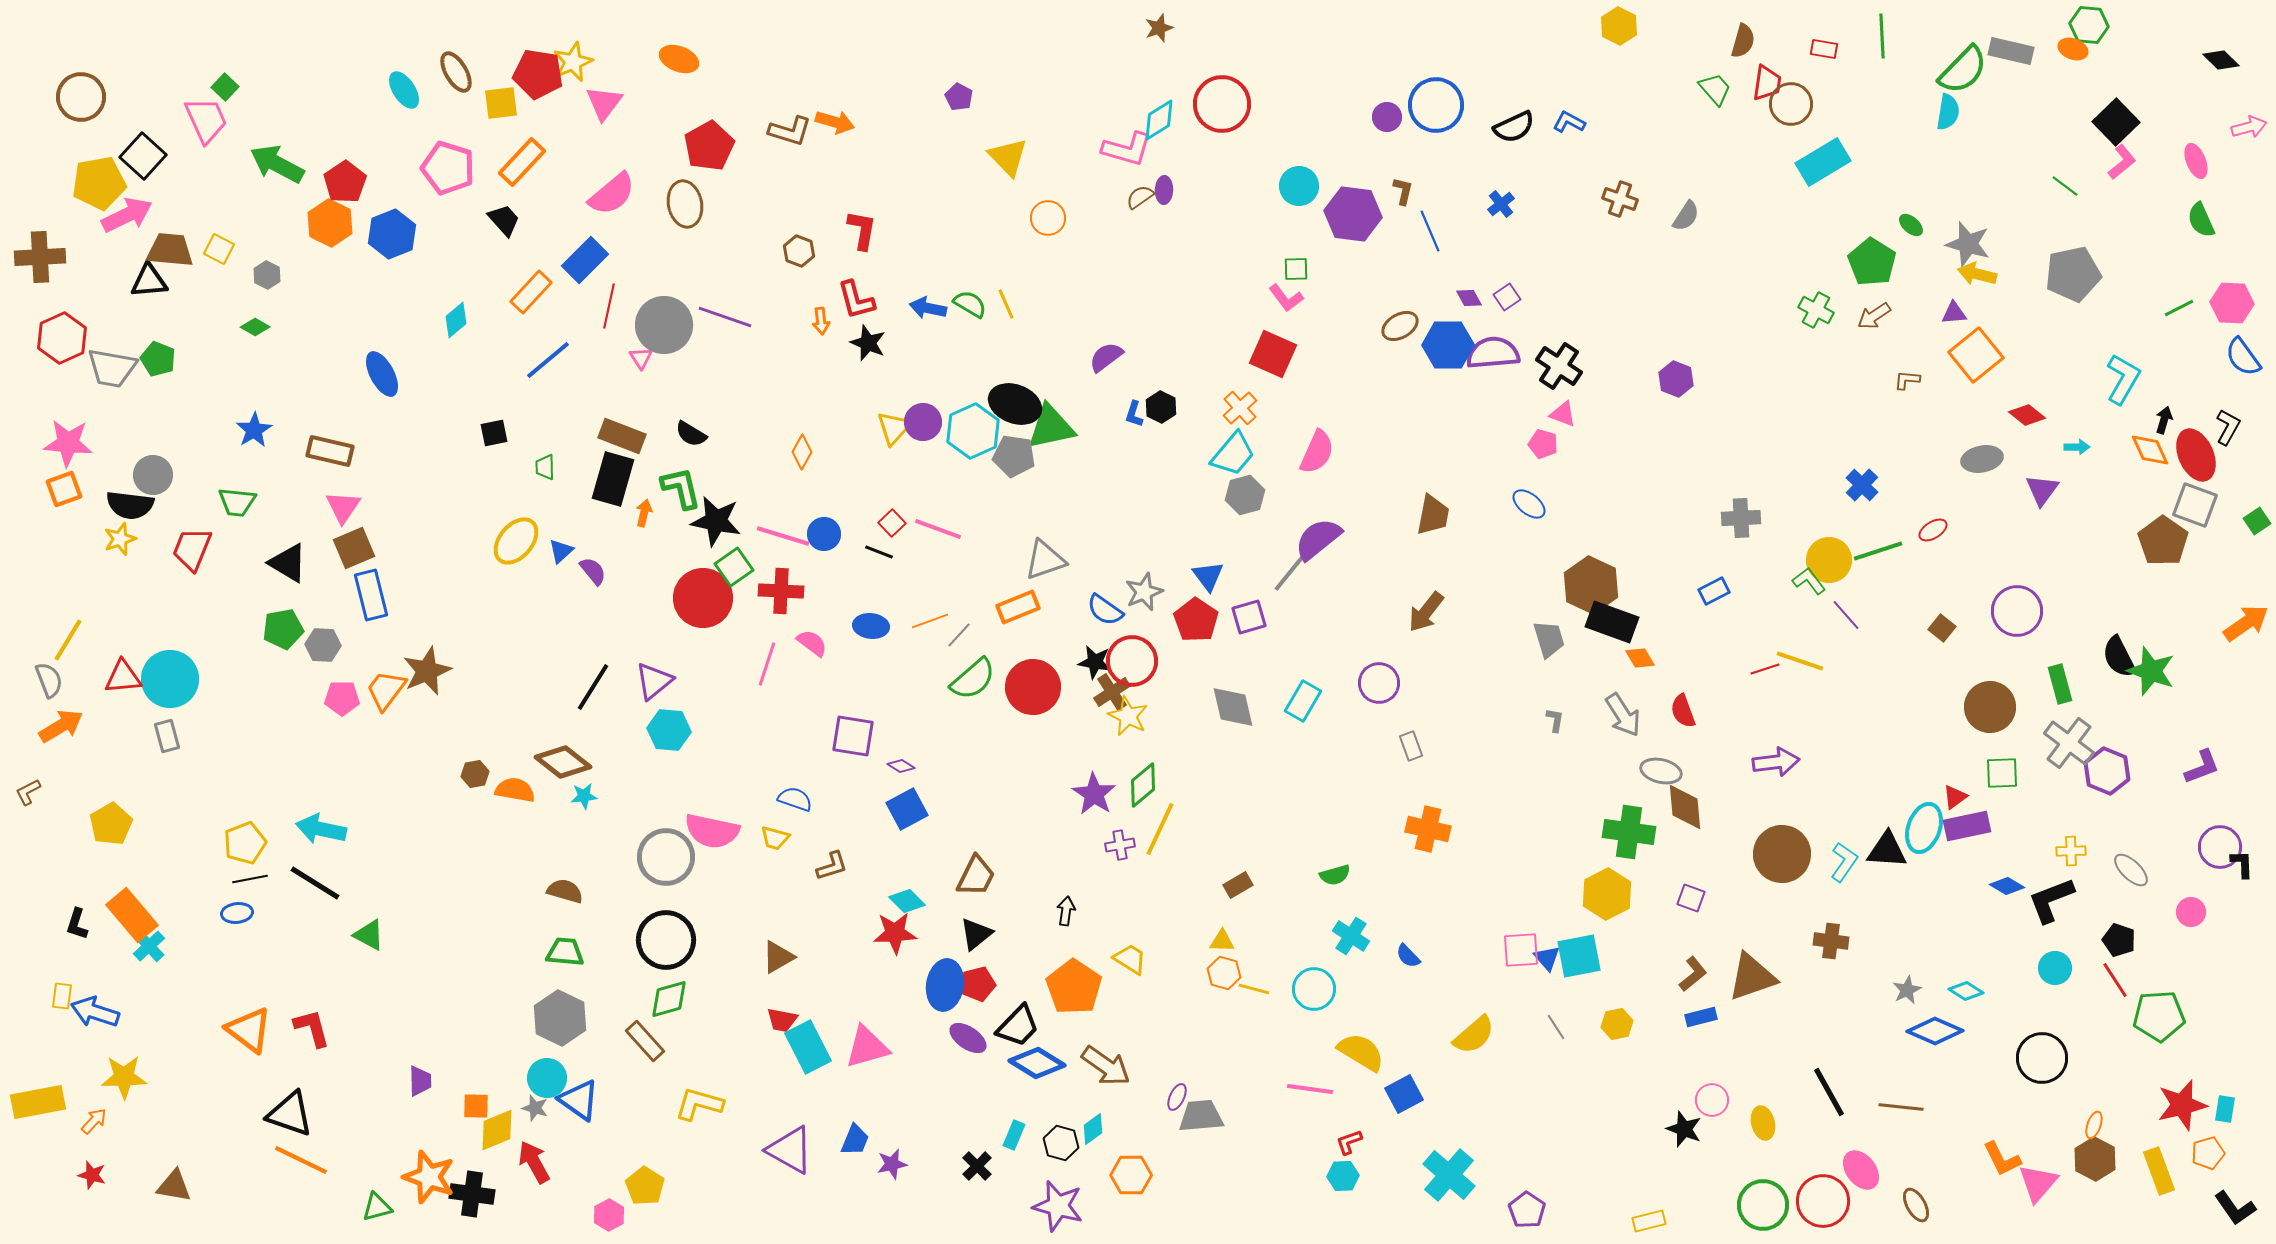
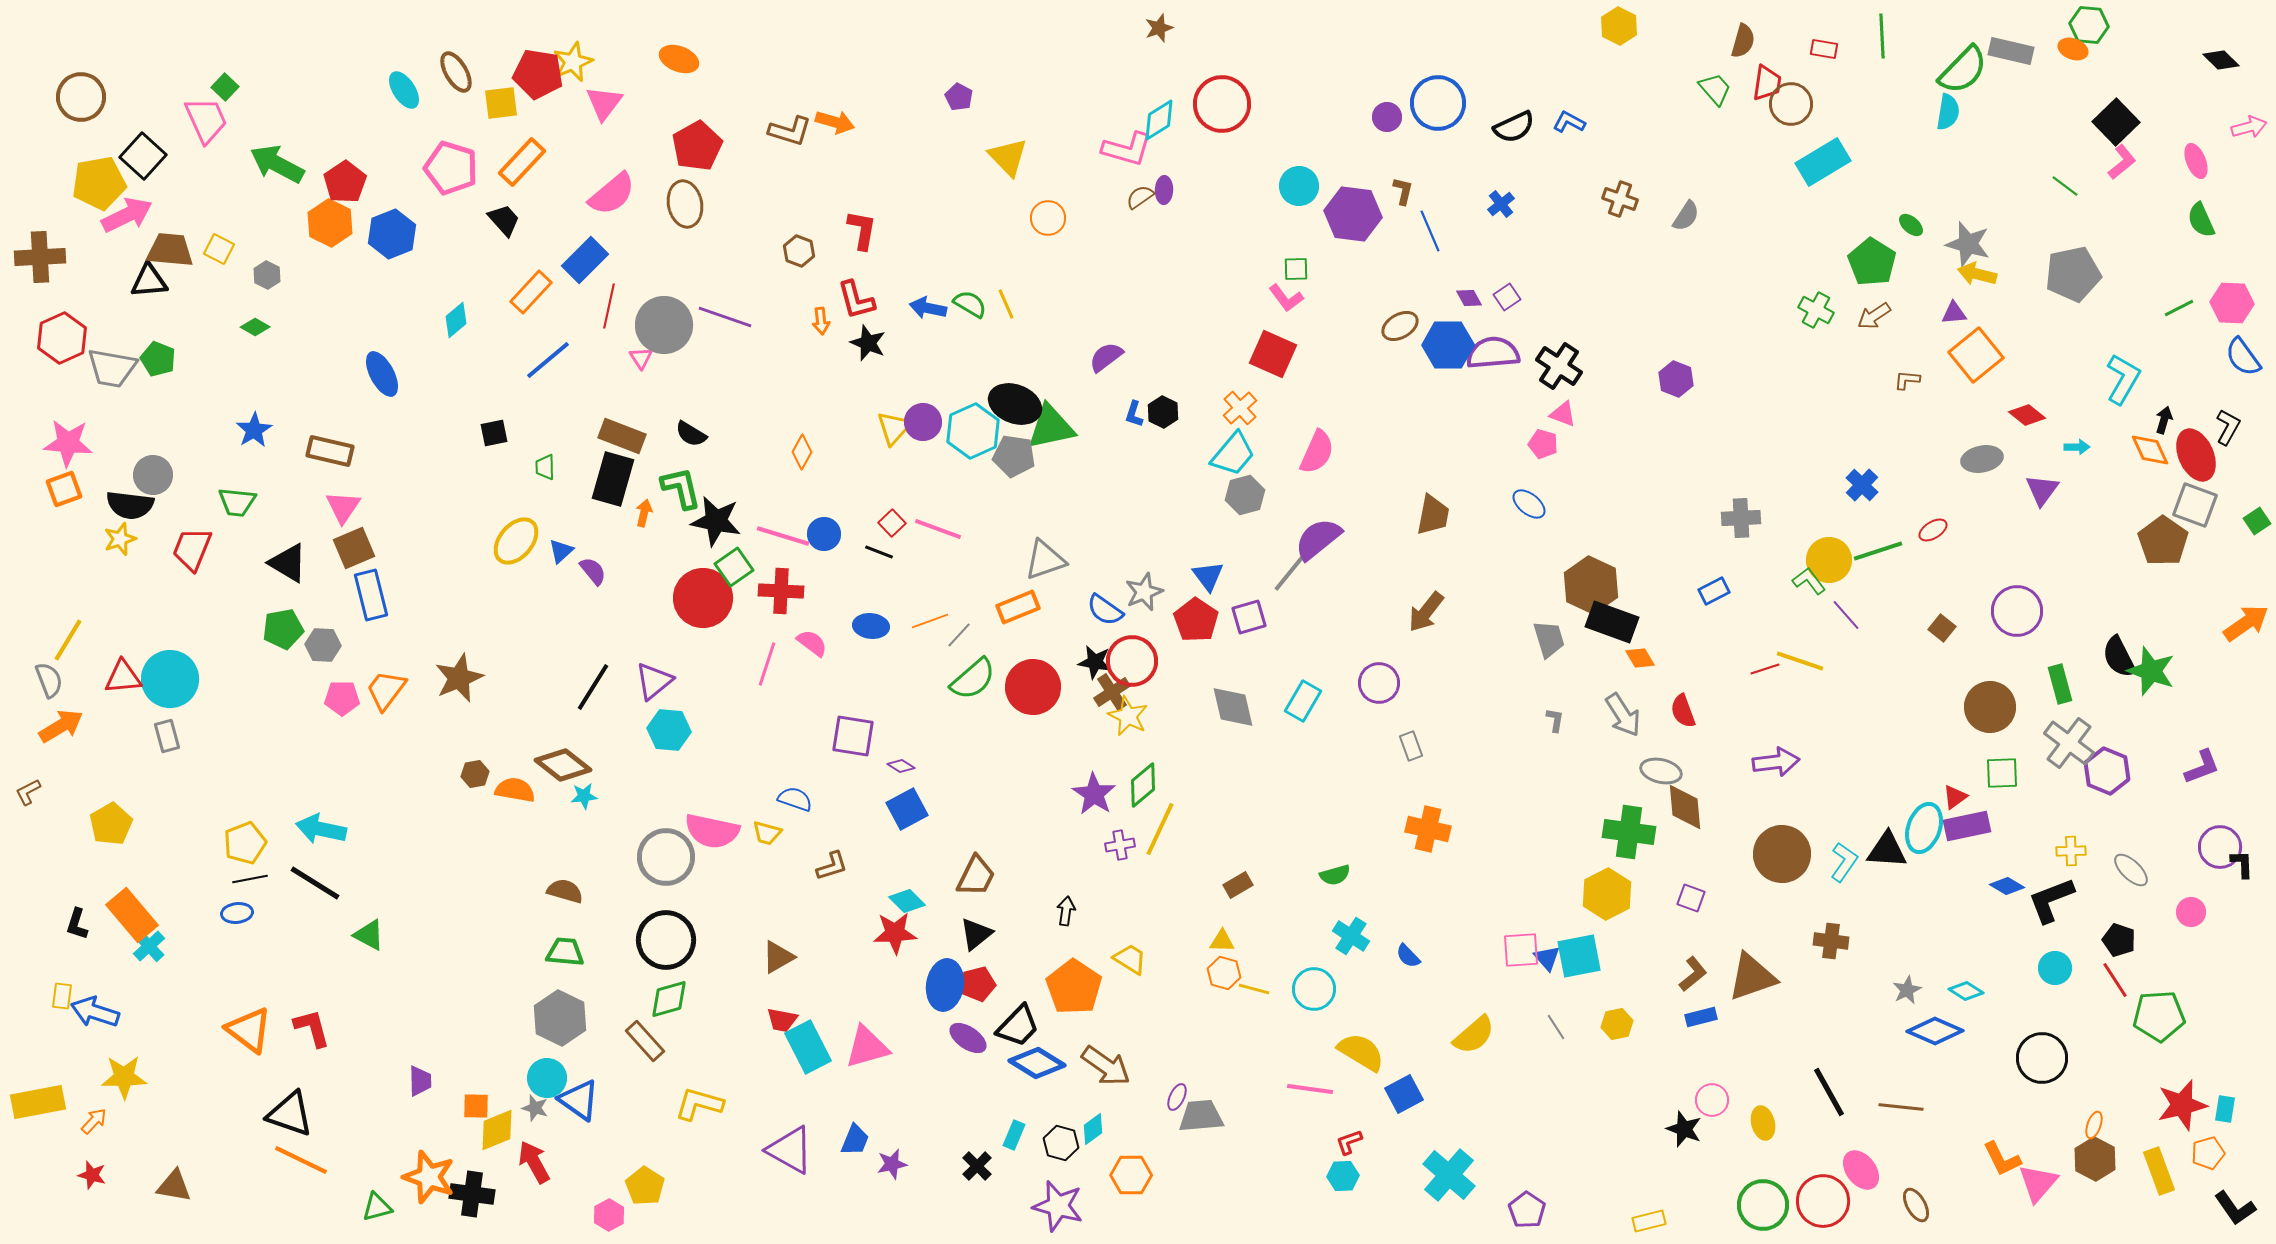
blue circle at (1436, 105): moved 2 px right, 2 px up
red pentagon at (709, 146): moved 12 px left
pink pentagon at (448, 168): moved 3 px right
black hexagon at (1161, 407): moved 2 px right, 5 px down
brown star at (427, 671): moved 32 px right, 7 px down
brown diamond at (563, 762): moved 3 px down
yellow trapezoid at (775, 838): moved 8 px left, 5 px up
